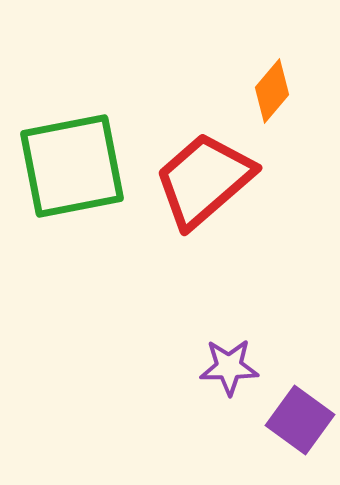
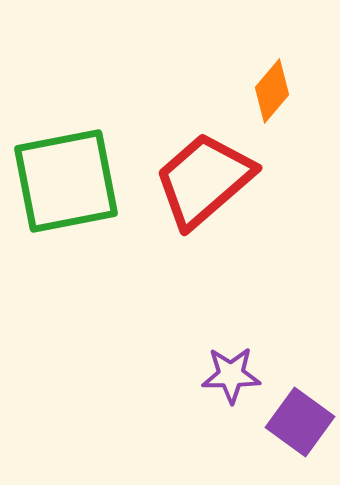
green square: moved 6 px left, 15 px down
purple star: moved 2 px right, 8 px down
purple square: moved 2 px down
